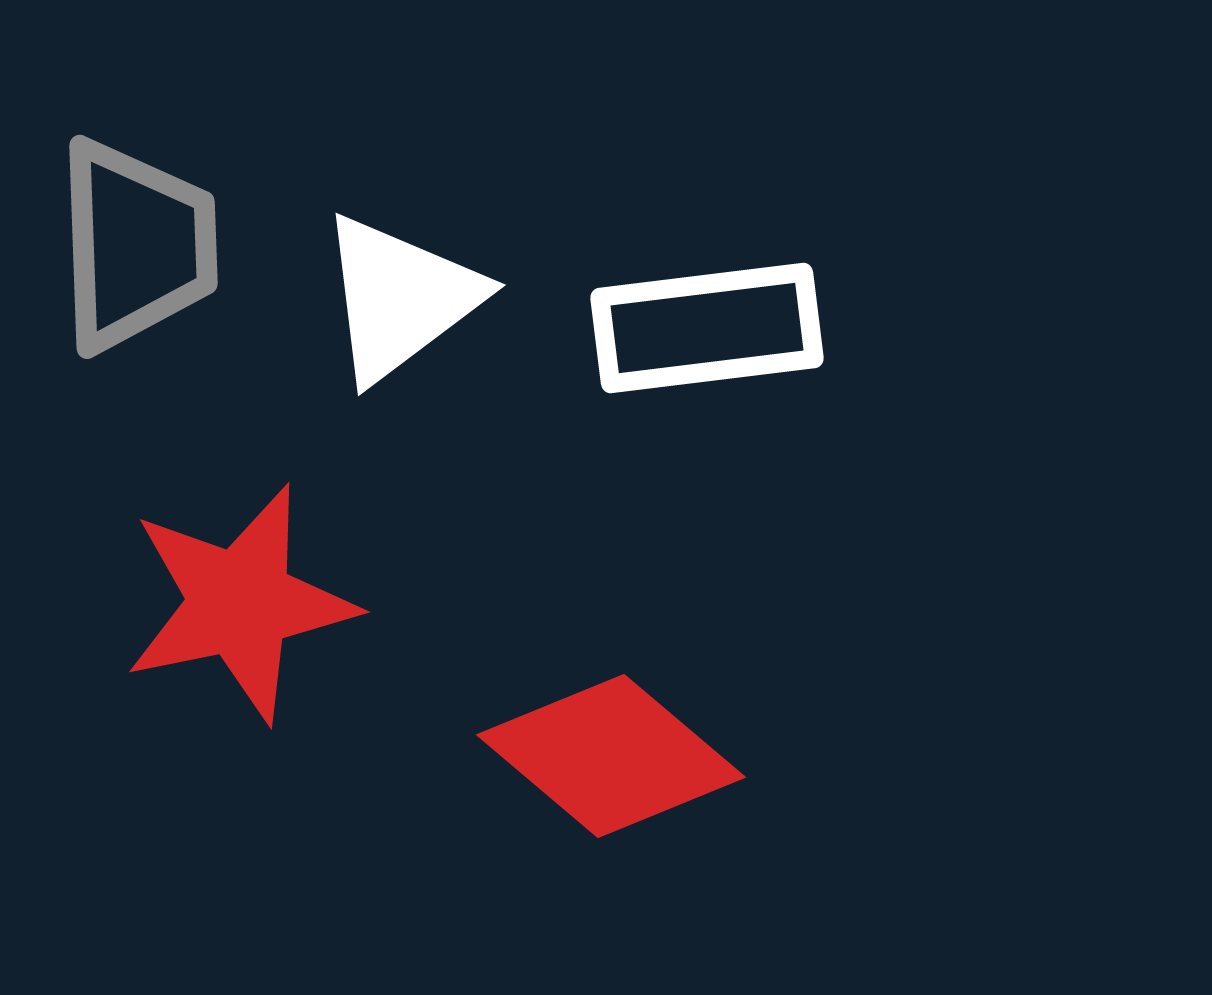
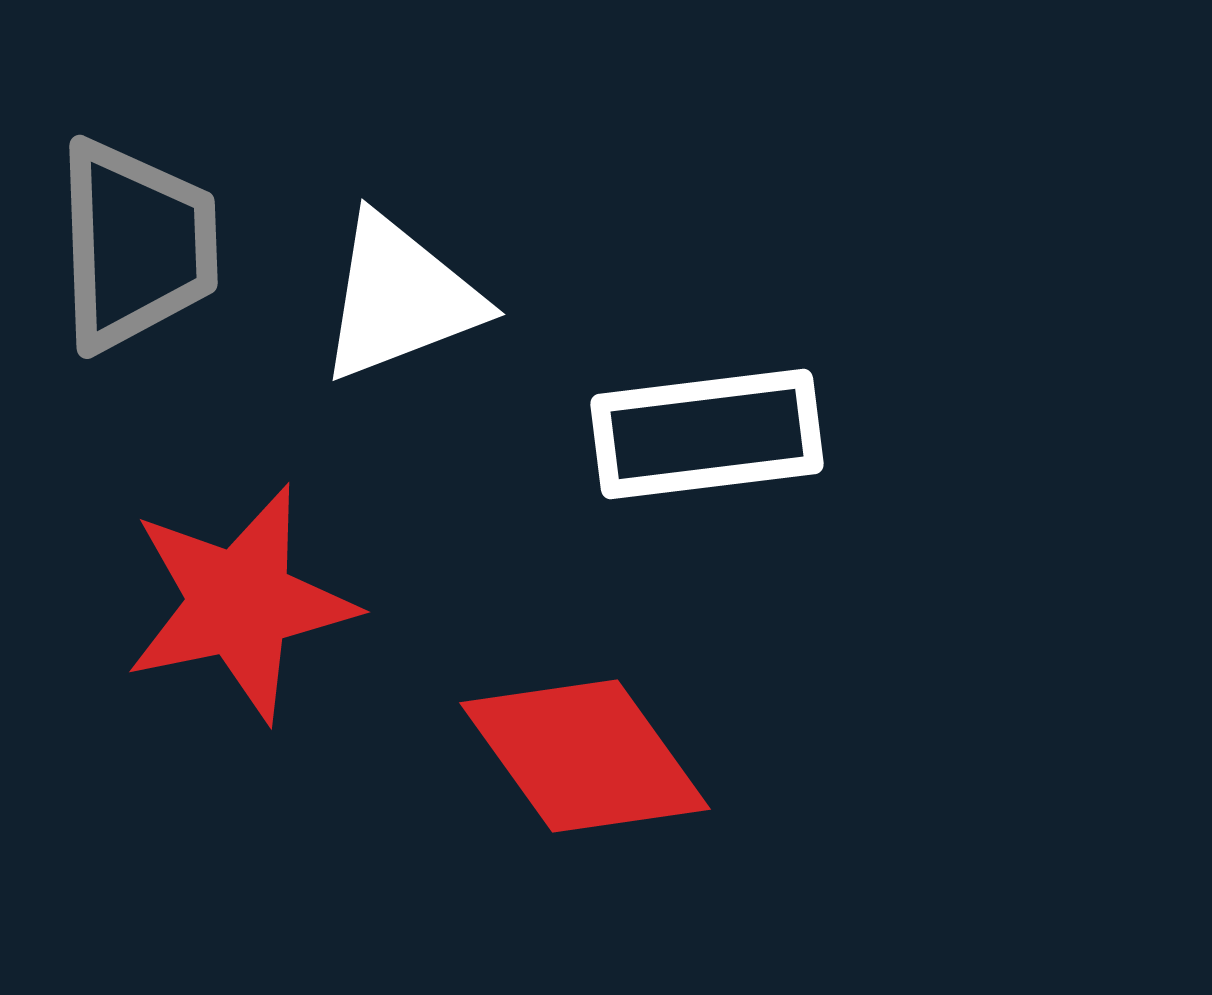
white triangle: rotated 16 degrees clockwise
white rectangle: moved 106 px down
red diamond: moved 26 px left; rotated 14 degrees clockwise
